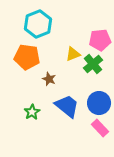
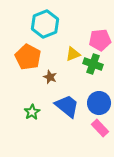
cyan hexagon: moved 7 px right
orange pentagon: moved 1 px right; rotated 20 degrees clockwise
green cross: rotated 30 degrees counterclockwise
brown star: moved 1 px right, 2 px up
